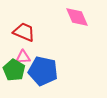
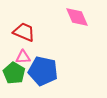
green pentagon: moved 3 px down
